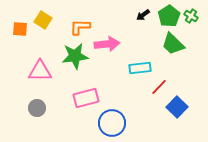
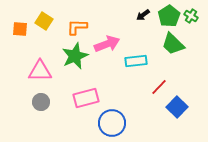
yellow square: moved 1 px right, 1 px down
orange L-shape: moved 3 px left
pink arrow: rotated 15 degrees counterclockwise
green star: rotated 16 degrees counterclockwise
cyan rectangle: moved 4 px left, 7 px up
gray circle: moved 4 px right, 6 px up
